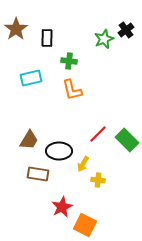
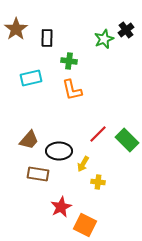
brown trapezoid: rotated 10 degrees clockwise
yellow cross: moved 2 px down
red star: moved 1 px left
